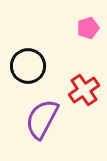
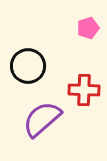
red cross: rotated 36 degrees clockwise
purple semicircle: rotated 21 degrees clockwise
